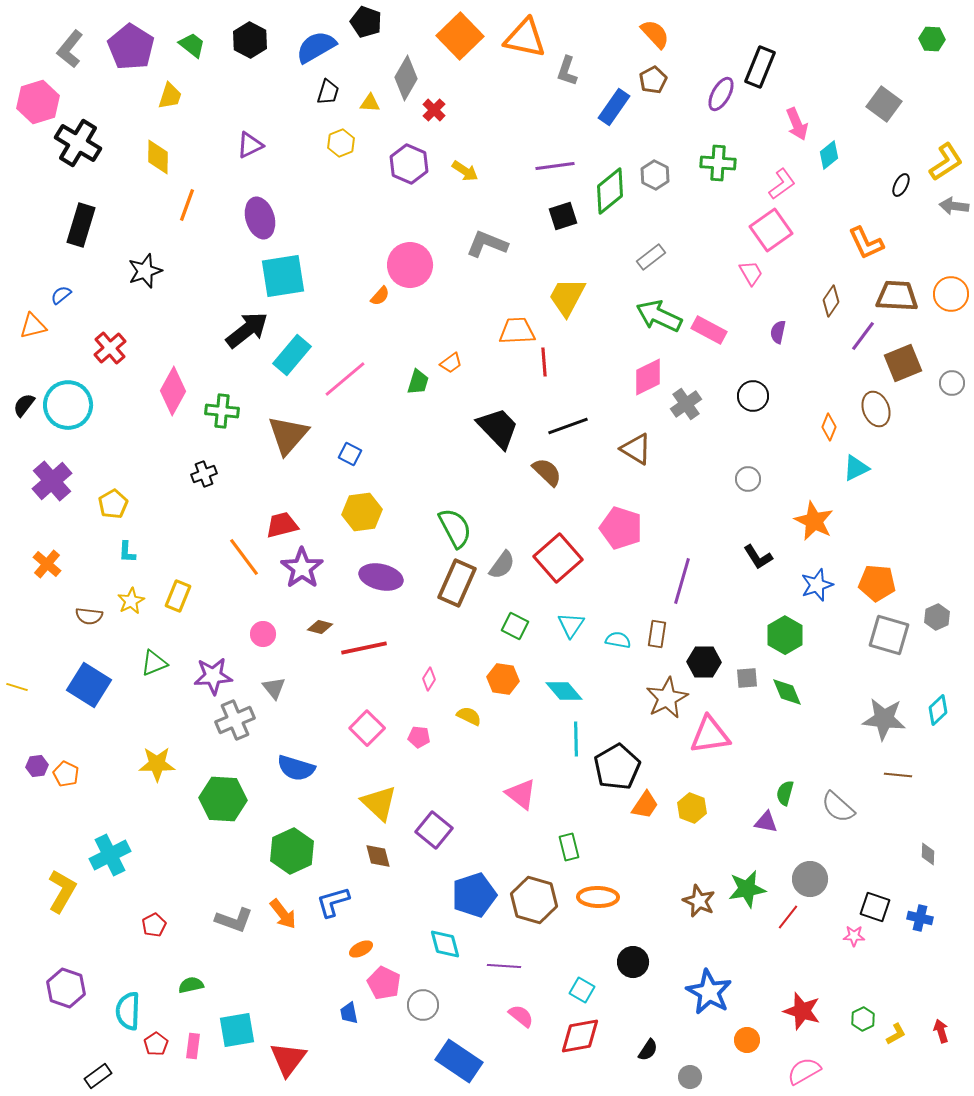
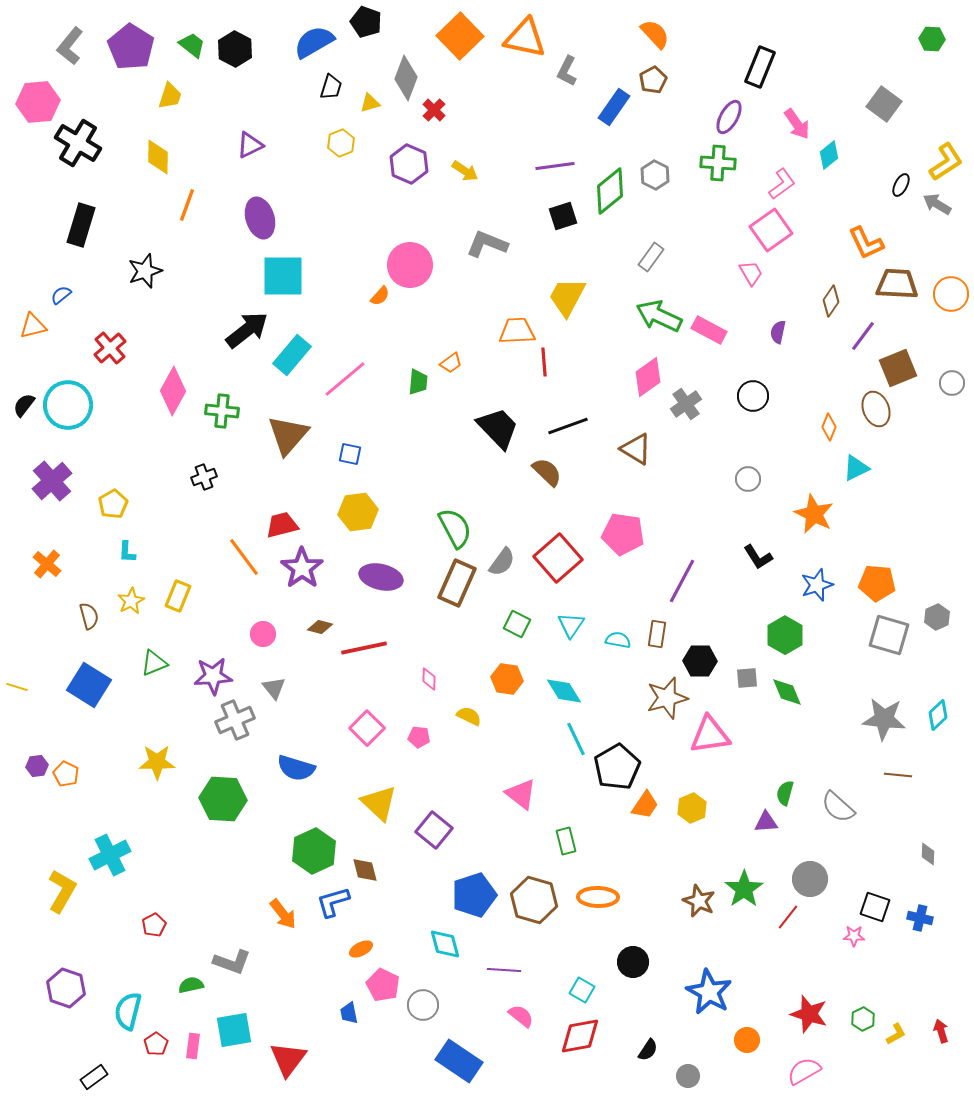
black hexagon at (250, 40): moved 15 px left, 9 px down
blue semicircle at (316, 47): moved 2 px left, 5 px up
gray L-shape at (70, 49): moved 3 px up
gray L-shape at (567, 71): rotated 8 degrees clockwise
gray diamond at (406, 78): rotated 9 degrees counterclockwise
black trapezoid at (328, 92): moved 3 px right, 5 px up
purple ellipse at (721, 94): moved 8 px right, 23 px down
pink hexagon at (38, 102): rotated 12 degrees clockwise
yellow triangle at (370, 103): rotated 20 degrees counterclockwise
pink arrow at (797, 124): rotated 12 degrees counterclockwise
gray arrow at (954, 206): moved 17 px left, 2 px up; rotated 24 degrees clockwise
gray rectangle at (651, 257): rotated 16 degrees counterclockwise
cyan square at (283, 276): rotated 9 degrees clockwise
brown trapezoid at (897, 296): moved 12 px up
brown square at (903, 363): moved 5 px left, 5 px down
pink diamond at (648, 377): rotated 9 degrees counterclockwise
green trapezoid at (418, 382): rotated 12 degrees counterclockwise
blue square at (350, 454): rotated 15 degrees counterclockwise
black cross at (204, 474): moved 3 px down
yellow hexagon at (362, 512): moved 4 px left
orange star at (814, 521): moved 7 px up
pink pentagon at (621, 528): moved 2 px right, 6 px down; rotated 9 degrees counterclockwise
gray semicircle at (502, 565): moved 3 px up
purple line at (682, 581): rotated 12 degrees clockwise
brown semicircle at (89, 616): rotated 112 degrees counterclockwise
green square at (515, 626): moved 2 px right, 2 px up
black hexagon at (704, 662): moved 4 px left, 1 px up
pink diamond at (429, 679): rotated 30 degrees counterclockwise
orange hexagon at (503, 679): moved 4 px right
cyan diamond at (564, 691): rotated 9 degrees clockwise
brown star at (667, 698): rotated 12 degrees clockwise
cyan diamond at (938, 710): moved 5 px down
cyan line at (576, 739): rotated 24 degrees counterclockwise
yellow star at (157, 764): moved 2 px up
yellow hexagon at (692, 808): rotated 16 degrees clockwise
purple triangle at (766, 822): rotated 15 degrees counterclockwise
green rectangle at (569, 847): moved 3 px left, 6 px up
green hexagon at (292, 851): moved 22 px right
brown diamond at (378, 856): moved 13 px left, 14 px down
green star at (747, 889): moved 3 px left; rotated 24 degrees counterclockwise
gray L-shape at (234, 920): moved 2 px left, 42 px down
purple line at (504, 966): moved 4 px down
pink pentagon at (384, 983): moved 1 px left, 2 px down
cyan semicircle at (128, 1011): rotated 12 degrees clockwise
red star at (802, 1011): moved 7 px right, 3 px down
cyan square at (237, 1030): moved 3 px left
black rectangle at (98, 1076): moved 4 px left, 1 px down
gray circle at (690, 1077): moved 2 px left, 1 px up
